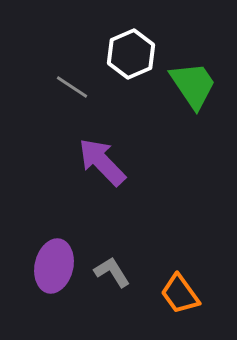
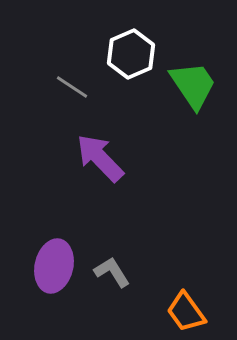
purple arrow: moved 2 px left, 4 px up
orange trapezoid: moved 6 px right, 18 px down
